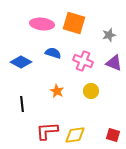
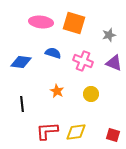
pink ellipse: moved 1 px left, 2 px up
blue diamond: rotated 20 degrees counterclockwise
yellow circle: moved 3 px down
yellow diamond: moved 1 px right, 3 px up
